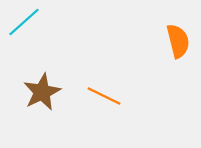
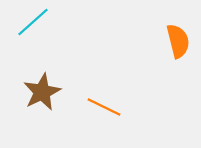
cyan line: moved 9 px right
orange line: moved 11 px down
